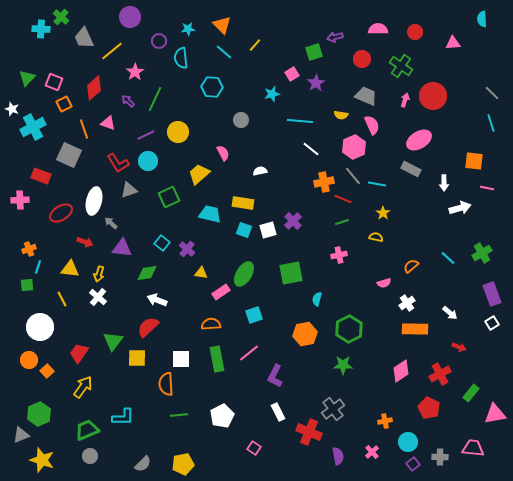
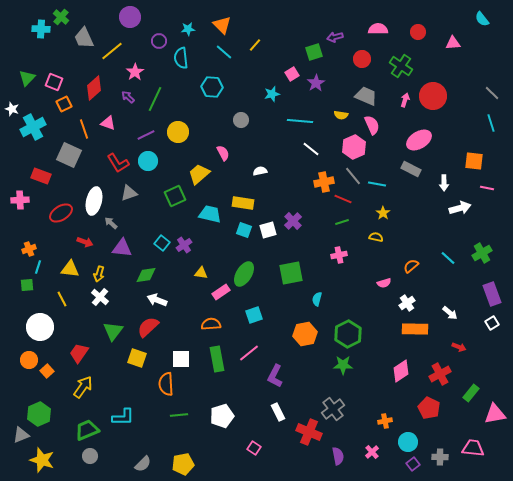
cyan semicircle at (482, 19): rotated 35 degrees counterclockwise
red circle at (415, 32): moved 3 px right
purple arrow at (128, 101): moved 4 px up
gray triangle at (129, 190): moved 3 px down
green square at (169, 197): moved 6 px right, 1 px up
purple cross at (187, 249): moved 3 px left, 4 px up; rotated 14 degrees clockwise
green diamond at (147, 273): moved 1 px left, 2 px down
white cross at (98, 297): moved 2 px right
green hexagon at (349, 329): moved 1 px left, 5 px down
green triangle at (113, 341): moved 10 px up
yellow square at (137, 358): rotated 18 degrees clockwise
white pentagon at (222, 416): rotated 10 degrees clockwise
